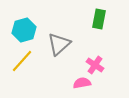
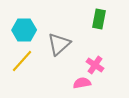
cyan hexagon: rotated 15 degrees clockwise
